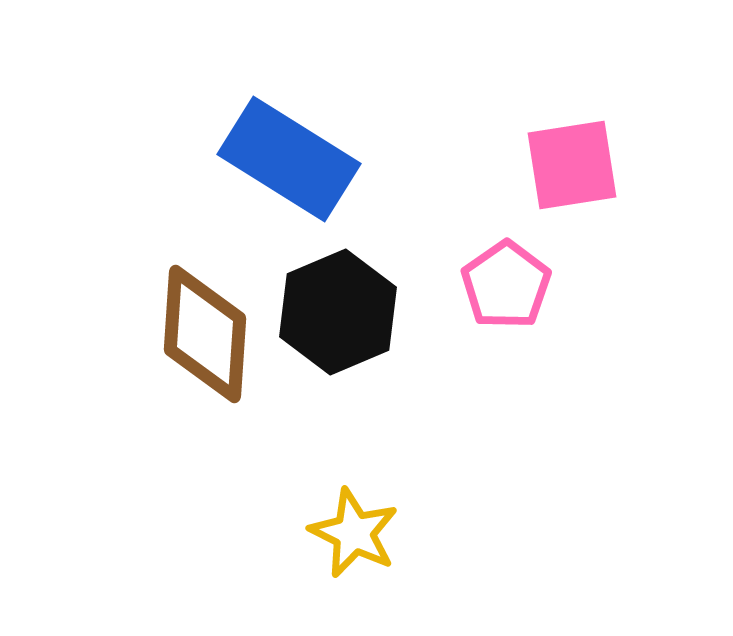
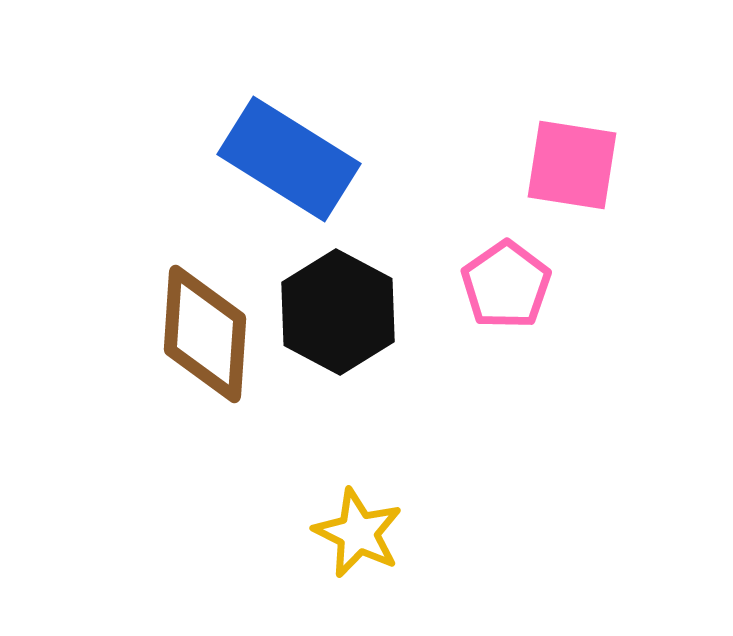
pink square: rotated 18 degrees clockwise
black hexagon: rotated 9 degrees counterclockwise
yellow star: moved 4 px right
